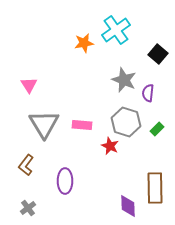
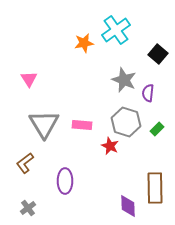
pink triangle: moved 6 px up
brown L-shape: moved 1 px left, 2 px up; rotated 15 degrees clockwise
